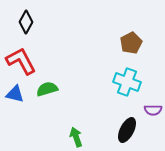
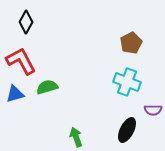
green semicircle: moved 2 px up
blue triangle: rotated 30 degrees counterclockwise
